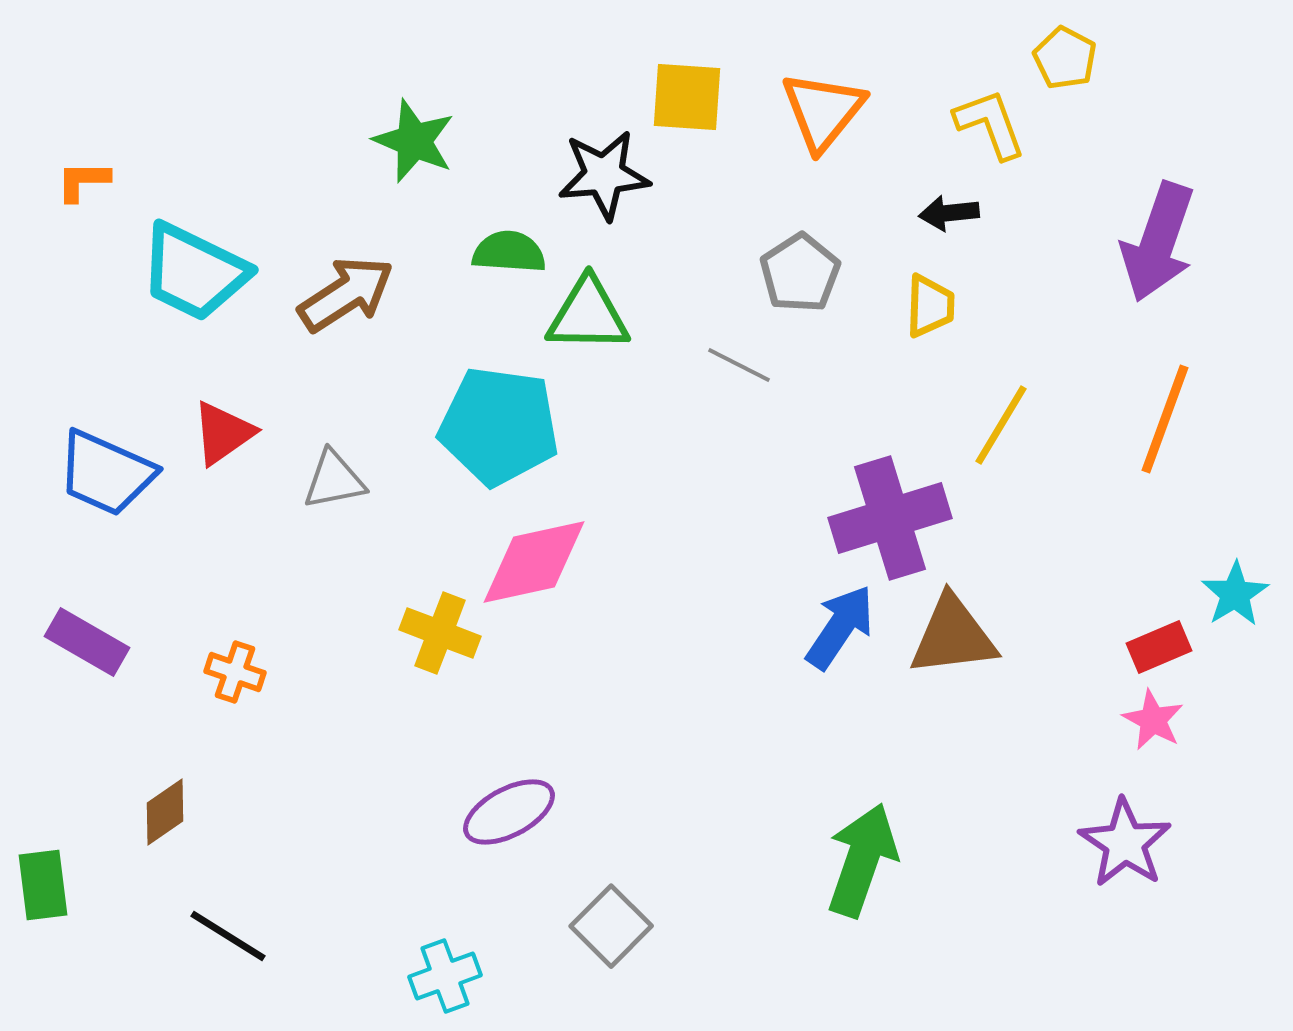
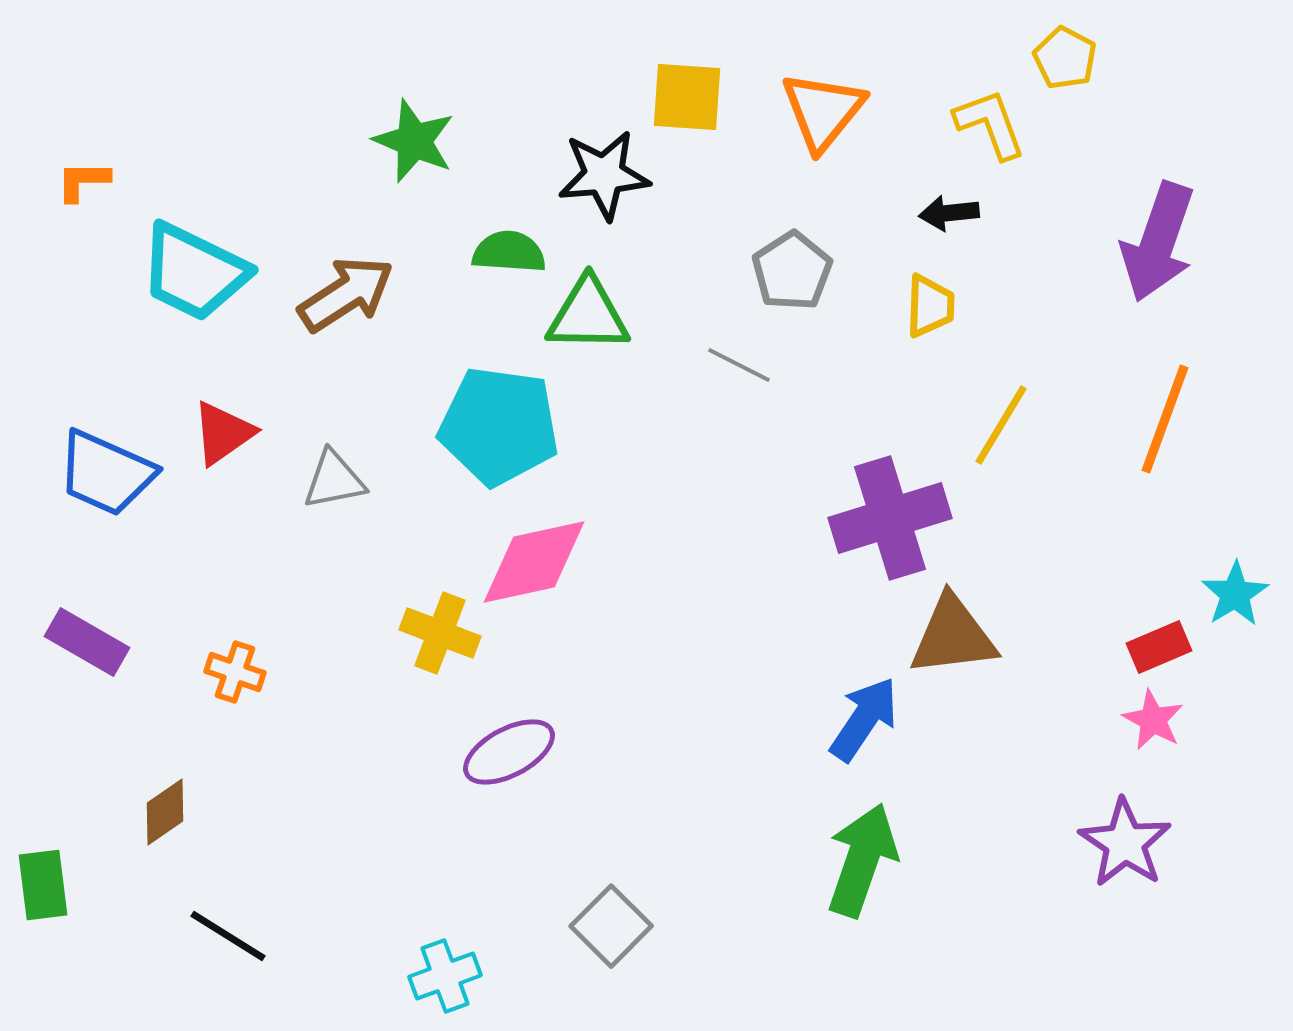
gray pentagon: moved 8 px left, 2 px up
blue arrow: moved 24 px right, 92 px down
purple ellipse: moved 60 px up
